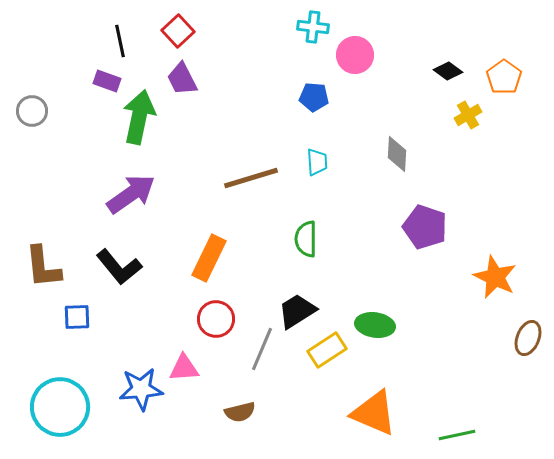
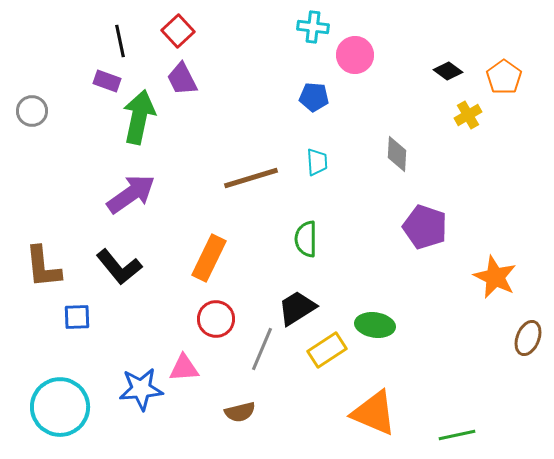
black trapezoid: moved 3 px up
